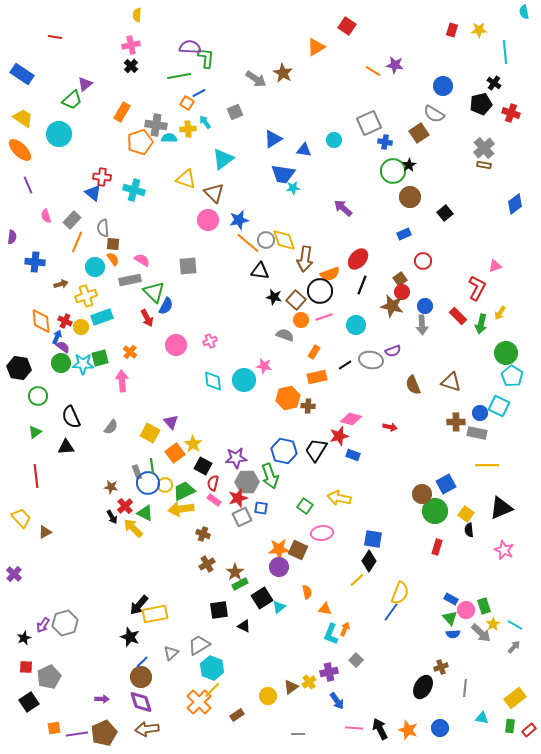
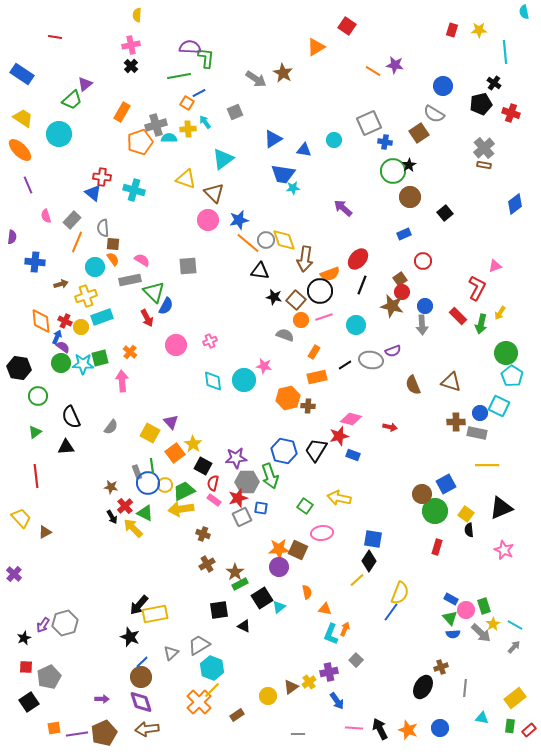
gray cross at (156, 125): rotated 25 degrees counterclockwise
